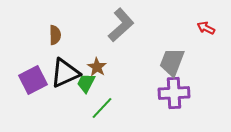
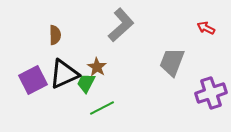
black triangle: moved 1 px left, 1 px down
purple cross: moved 37 px right; rotated 16 degrees counterclockwise
green line: rotated 20 degrees clockwise
